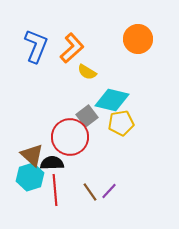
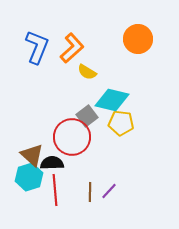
blue L-shape: moved 1 px right, 1 px down
yellow pentagon: rotated 15 degrees clockwise
red circle: moved 2 px right
cyan hexagon: moved 1 px left
brown line: rotated 36 degrees clockwise
